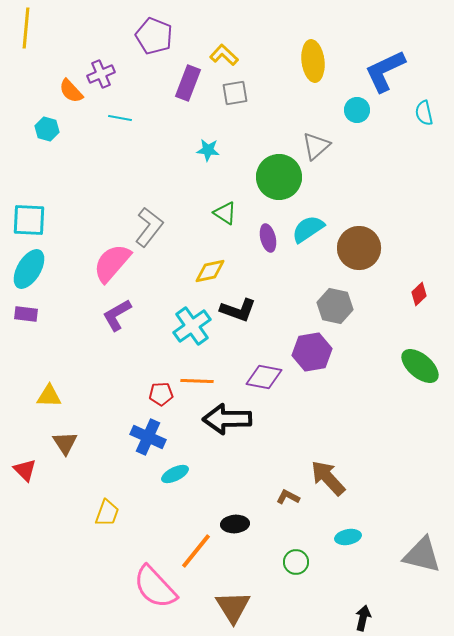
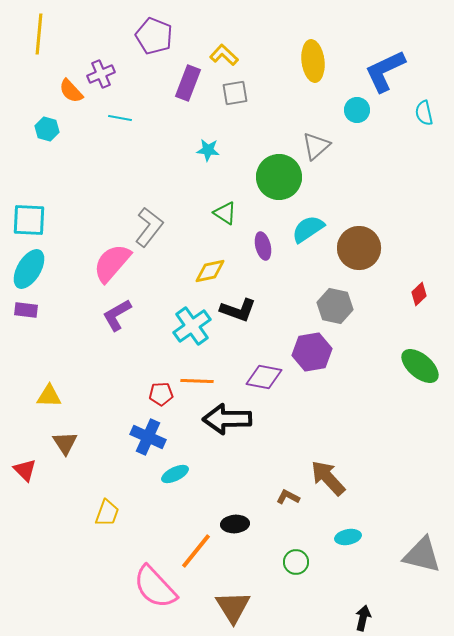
yellow line at (26, 28): moved 13 px right, 6 px down
purple ellipse at (268, 238): moved 5 px left, 8 px down
purple rectangle at (26, 314): moved 4 px up
